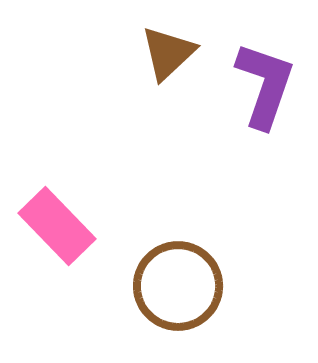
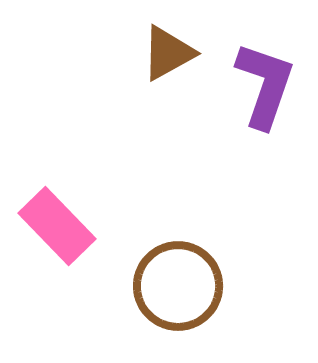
brown triangle: rotated 14 degrees clockwise
